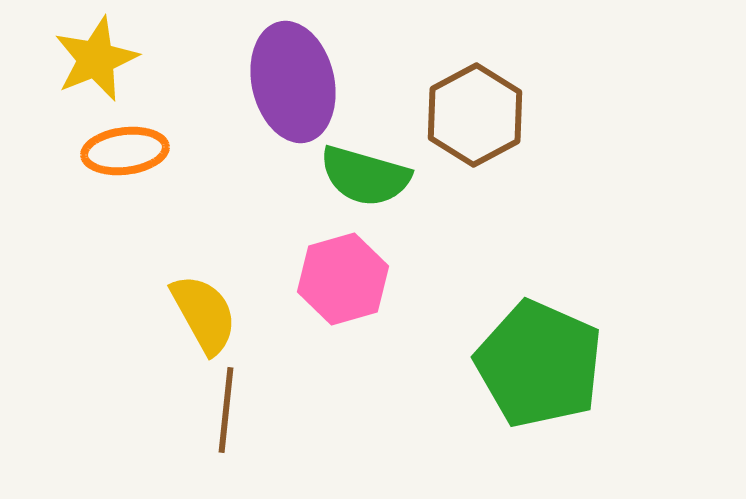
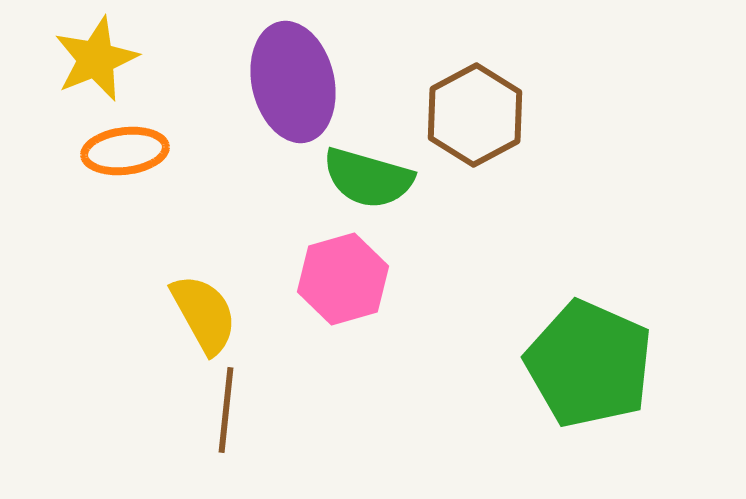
green semicircle: moved 3 px right, 2 px down
green pentagon: moved 50 px right
